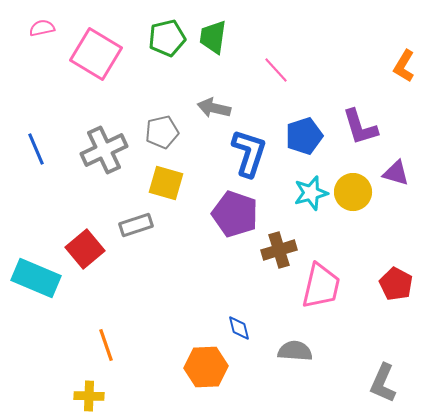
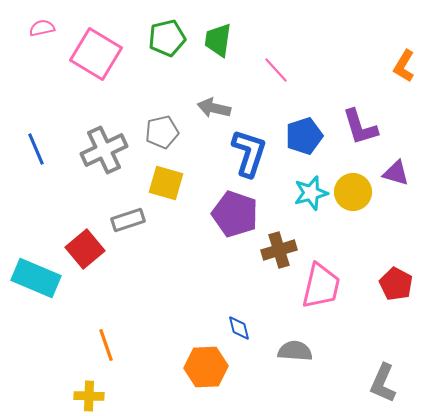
green trapezoid: moved 5 px right, 3 px down
gray rectangle: moved 8 px left, 5 px up
